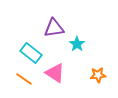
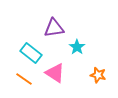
cyan star: moved 3 px down
orange star: rotated 21 degrees clockwise
